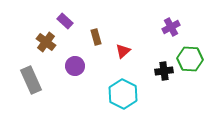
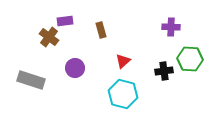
purple rectangle: rotated 49 degrees counterclockwise
purple cross: rotated 30 degrees clockwise
brown rectangle: moved 5 px right, 7 px up
brown cross: moved 3 px right, 5 px up
red triangle: moved 10 px down
purple circle: moved 2 px down
gray rectangle: rotated 48 degrees counterclockwise
cyan hexagon: rotated 12 degrees counterclockwise
